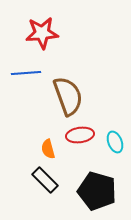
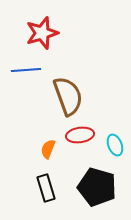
red star: rotated 12 degrees counterclockwise
blue line: moved 3 px up
cyan ellipse: moved 3 px down
orange semicircle: rotated 36 degrees clockwise
black rectangle: moved 1 px right, 8 px down; rotated 28 degrees clockwise
black pentagon: moved 4 px up
